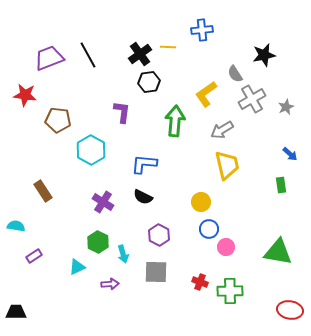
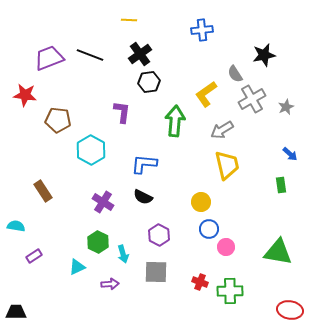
yellow line: moved 39 px left, 27 px up
black line: moved 2 px right; rotated 40 degrees counterclockwise
